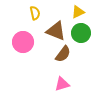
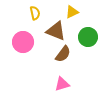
yellow triangle: moved 6 px left
green circle: moved 7 px right, 4 px down
